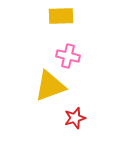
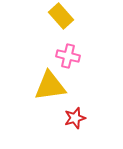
yellow rectangle: rotated 50 degrees clockwise
yellow triangle: rotated 12 degrees clockwise
